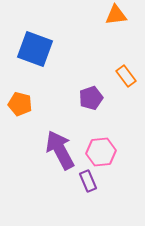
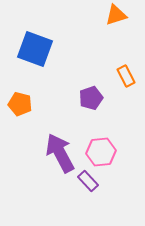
orange triangle: rotated 10 degrees counterclockwise
orange rectangle: rotated 10 degrees clockwise
purple arrow: moved 3 px down
purple rectangle: rotated 20 degrees counterclockwise
